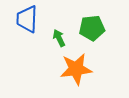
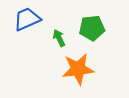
blue trapezoid: rotated 64 degrees clockwise
orange star: moved 2 px right
